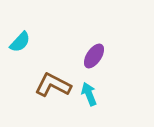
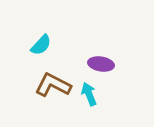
cyan semicircle: moved 21 px right, 3 px down
purple ellipse: moved 7 px right, 8 px down; rotated 65 degrees clockwise
